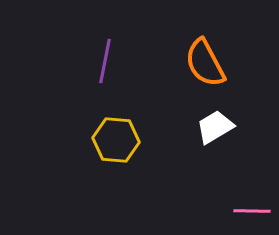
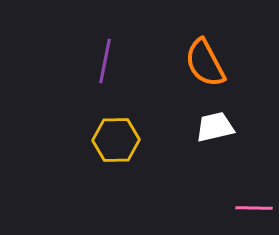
white trapezoid: rotated 18 degrees clockwise
yellow hexagon: rotated 6 degrees counterclockwise
pink line: moved 2 px right, 3 px up
